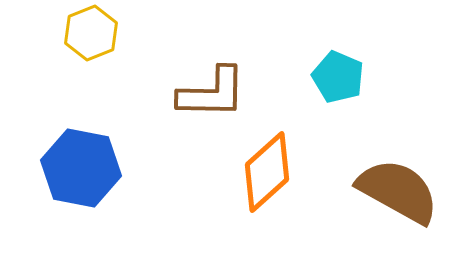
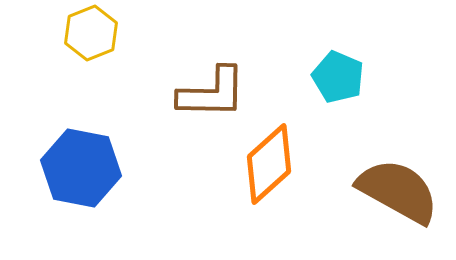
orange diamond: moved 2 px right, 8 px up
